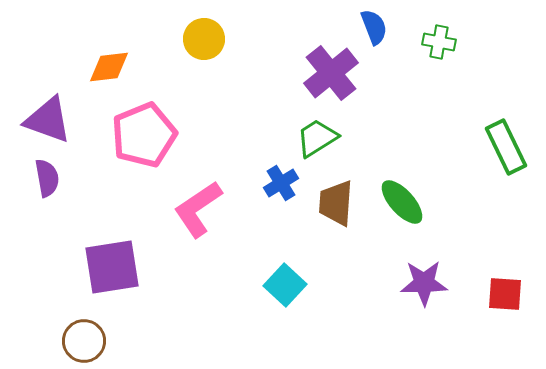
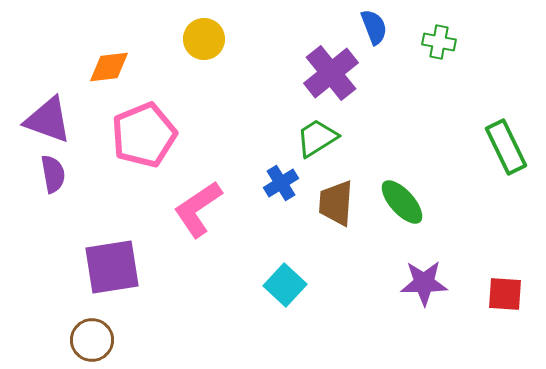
purple semicircle: moved 6 px right, 4 px up
brown circle: moved 8 px right, 1 px up
